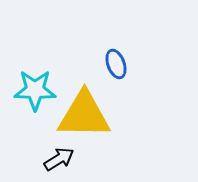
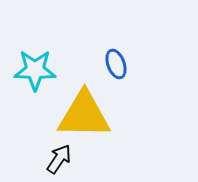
cyan star: moved 20 px up
black arrow: rotated 24 degrees counterclockwise
